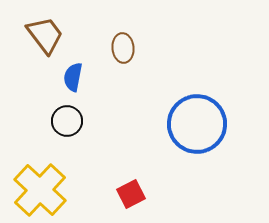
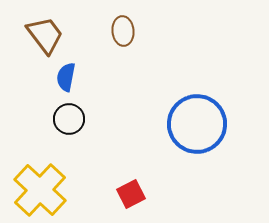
brown ellipse: moved 17 px up
blue semicircle: moved 7 px left
black circle: moved 2 px right, 2 px up
